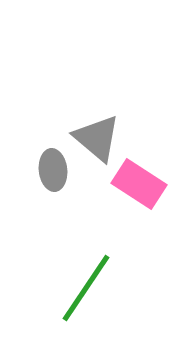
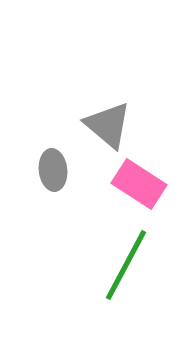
gray triangle: moved 11 px right, 13 px up
green line: moved 40 px right, 23 px up; rotated 6 degrees counterclockwise
